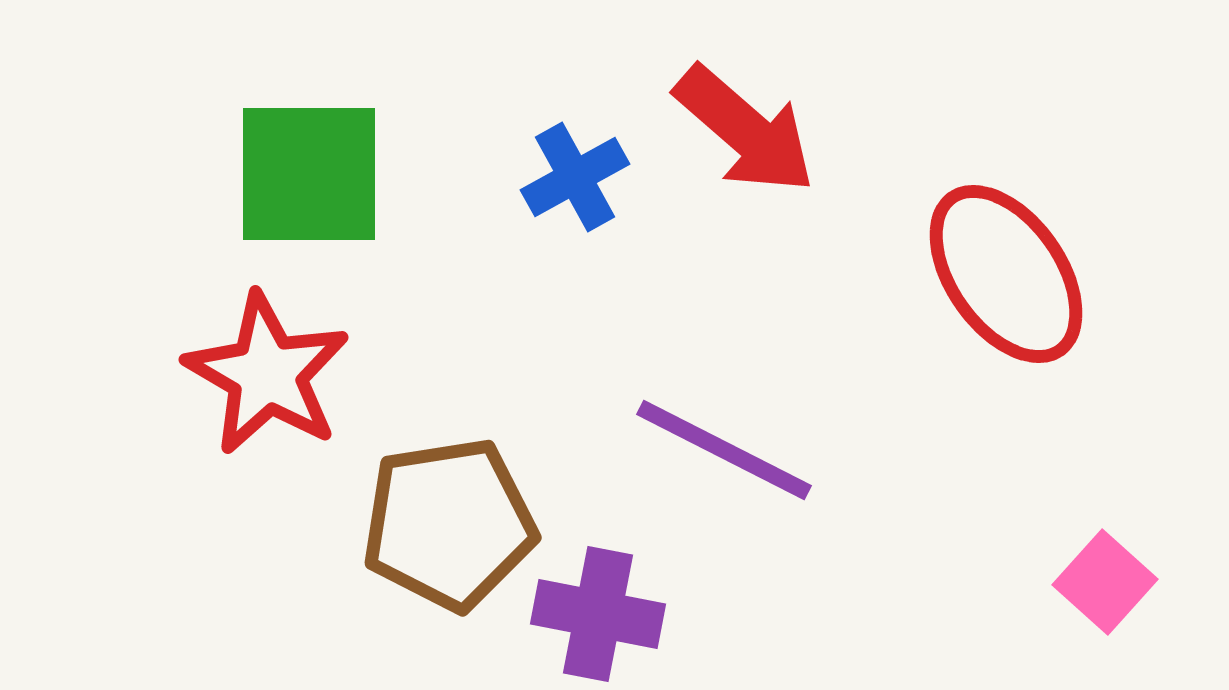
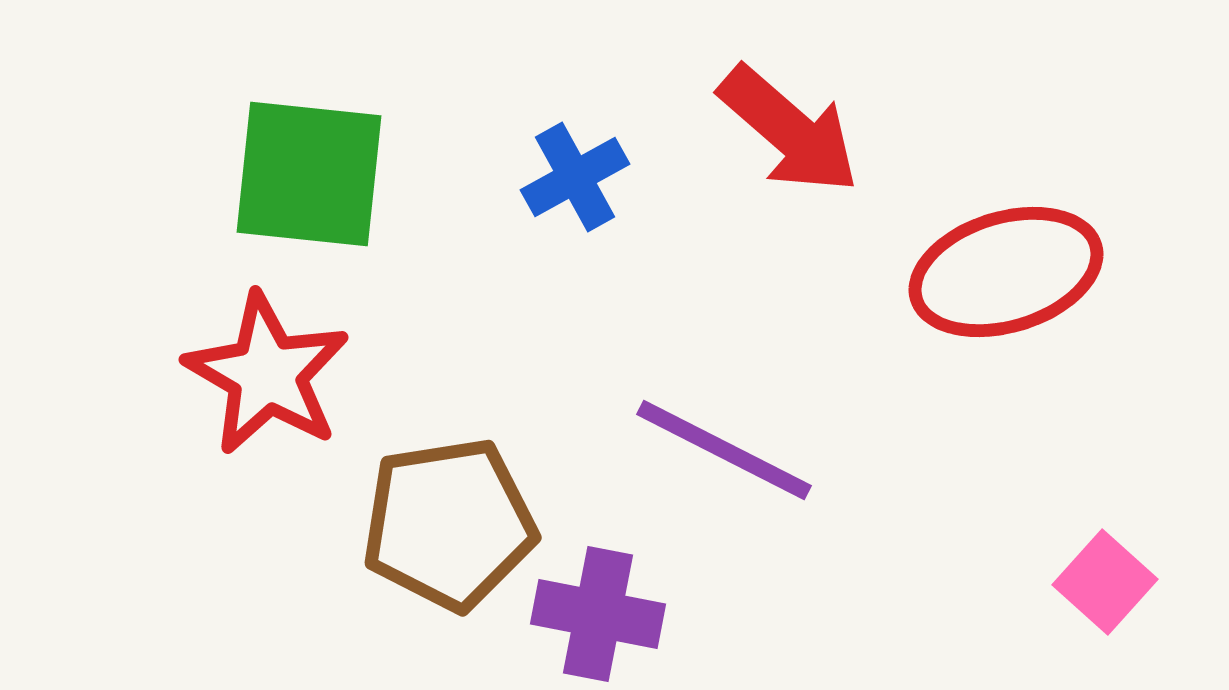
red arrow: moved 44 px right
green square: rotated 6 degrees clockwise
red ellipse: moved 2 px up; rotated 72 degrees counterclockwise
